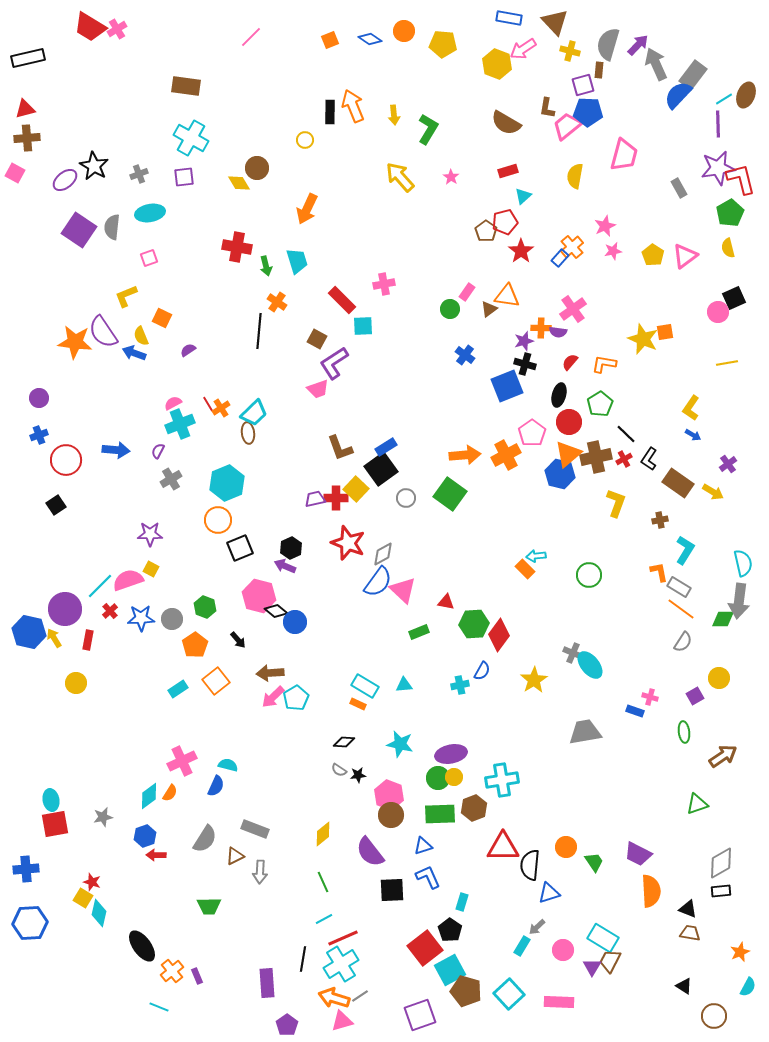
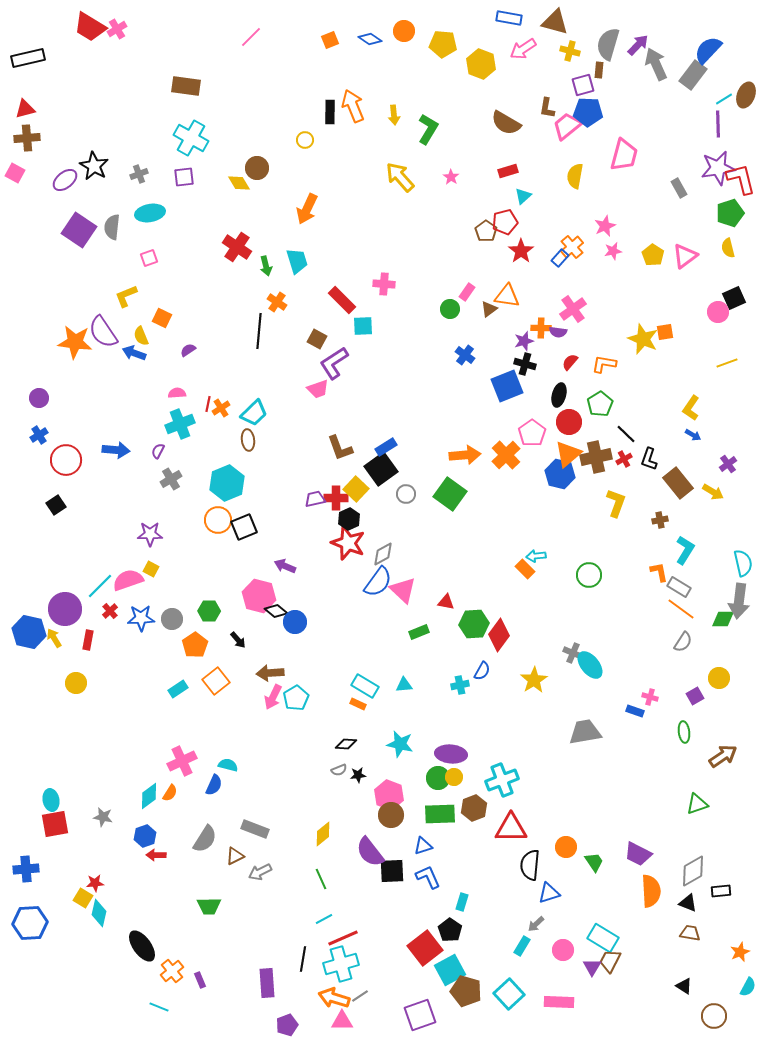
brown triangle at (555, 22): rotated 32 degrees counterclockwise
yellow hexagon at (497, 64): moved 16 px left
blue semicircle at (678, 95): moved 30 px right, 45 px up
green pentagon at (730, 213): rotated 12 degrees clockwise
red cross at (237, 247): rotated 24 degrees clockwise
pink cross at (384, 284): rotated 15 degrees clockwise
yellow line at (727, 363): rotated 10 degrees counterclockwise
pink semicircle at (173, 403): moved 4 px right, 10 px up; rotated 24 degrees clockwise
red line at (208, 404): rotated 42 degrees clockwise
brown ellipse at (248, 433): moved 7 px down
blue cross at (39, 435): rotated 12 degrees counterclockwise
orange cross at (506, 455): rotated 16 degrees counterclockwise
black L-shape at (649, 459): rotated 15 degrees counterclockwise
brown rectangle at (678, 483): rotated 16 degrees clockwise
gray circle at (406, 498): moved 4 px up
black square at (240, 548): moved 4 px right, 21 px up
black hexagon at (291, 548): moved 58 px right, 29 px up
green hexagon at (205, 607): moved 4 px right, 4 px down; rotated 20 degrees counterclockwise
pink arrow at (273, 697): rotated 20 degrees counterclockwise
black diamond at (344, 742): moved 2 px right, 2 px down
purple ellipse at (451, 754): rotated 16 degrees clockwise
gray semicircle at (339, 770): rotated 56 degrees counterclockwise
cyan cross at (502, 780): rotated 12 degrees counterclockwise
blue semicircle at (216, 786): moved 2 px left, 1 px up
gray star at (103, 817): rotated 24 degrees clockwise
red triangle at (503, 847): moved 8 px right, 19 px up
gray diamond at (721, 863): moved 28 px left, 8 px down
gray arrow at (260, 872): rotated 60 degrees clockwise
red star at (92, 882): moved 3 px right, 1 px down; rotated 24 degrees counterclockwise
green line at (323, 882): moved 2 px left, 3 px up
black square at (392, 890): moved 19 px up
black triangle at (688, 909): moved 6 px up
gray arrow at (537, 927): moved 1 px left, 3 px up
cyan cross at (341, 964): rotated 16 degrees clockwise
purple rectangle at (197, 976): moved 3 px right, 4 px down
pink triangle at (342, 1021): rotated 15 degrees clockwise
purple pentagon at (287, 1025): rotated 15 degrees clockwise
